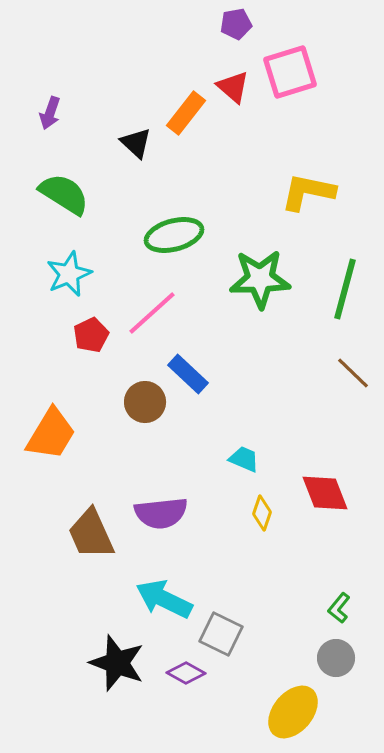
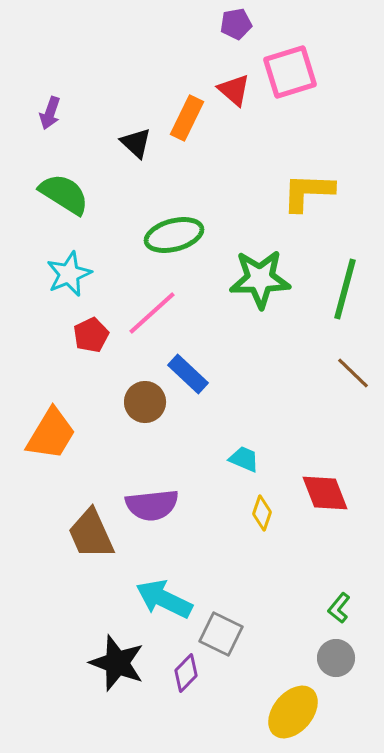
red triangle: moved 1 px right, 3 px down
orange rectangle: moved 1 px right, 5 px down; rotated 12 degrees counterclockwise
yellow L-shape: rotated 10 degrees counterclockwise
purple semicircle: moved 9 px left, 8 px up
purple diamond: rotated 75 degrees counterclockwise
